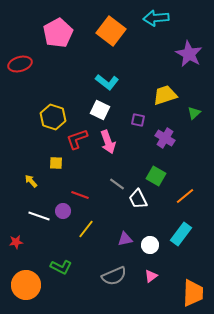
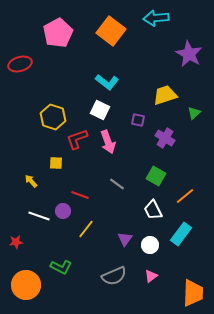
white trapezoid: moved 15 px right, 11 px down
purple triangle: rotated 42 degrees counterclockwise
